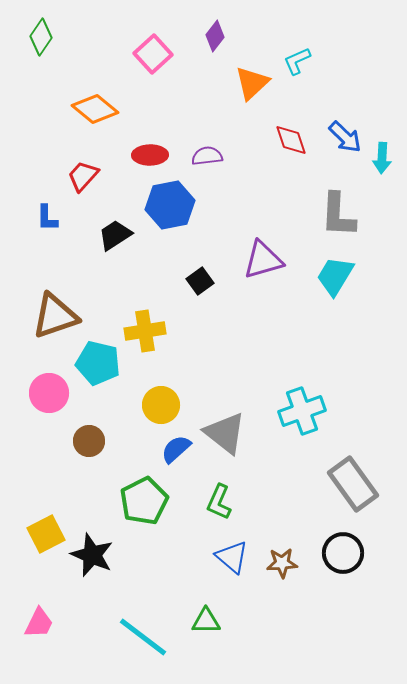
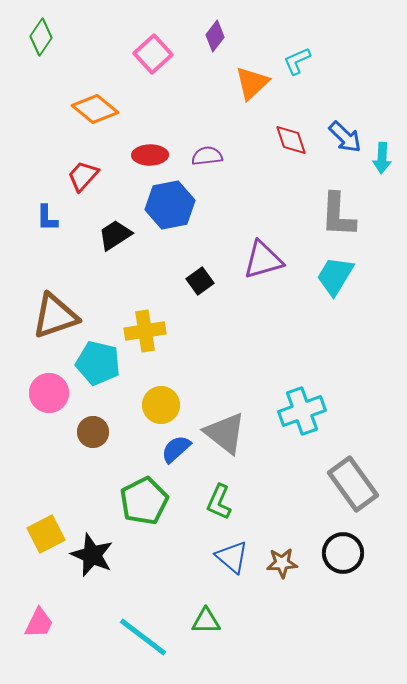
brown circle: moved 4 px right, 9 px up
